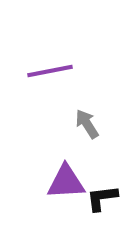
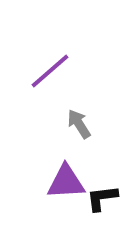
purple line: rotated 30 degrees counterclockwise
gray arrow: moved 8 px left
